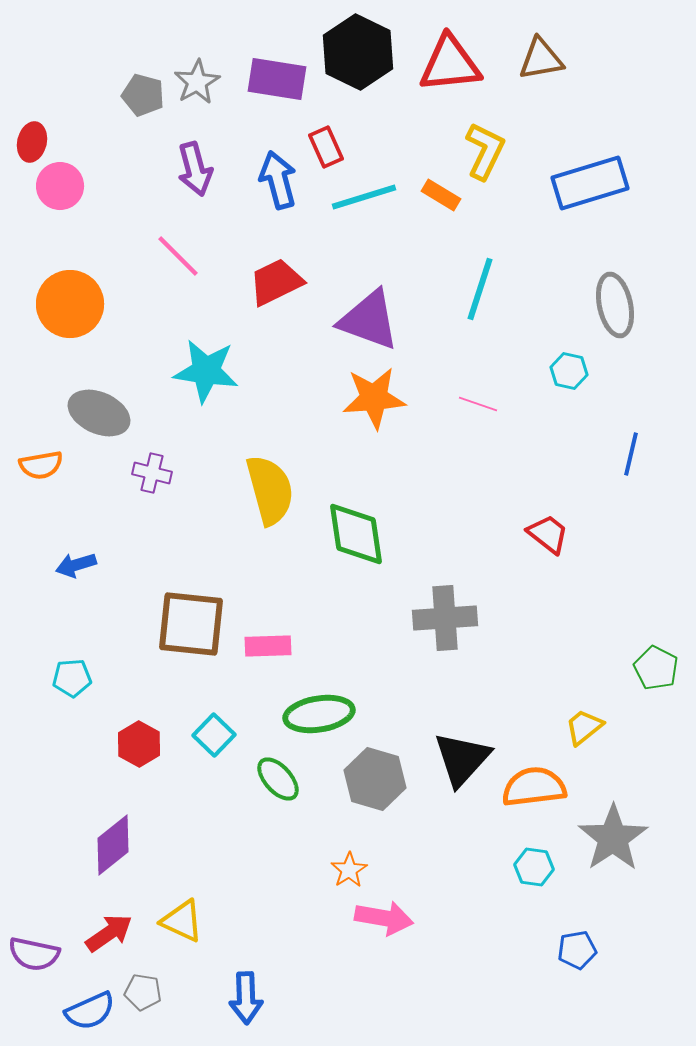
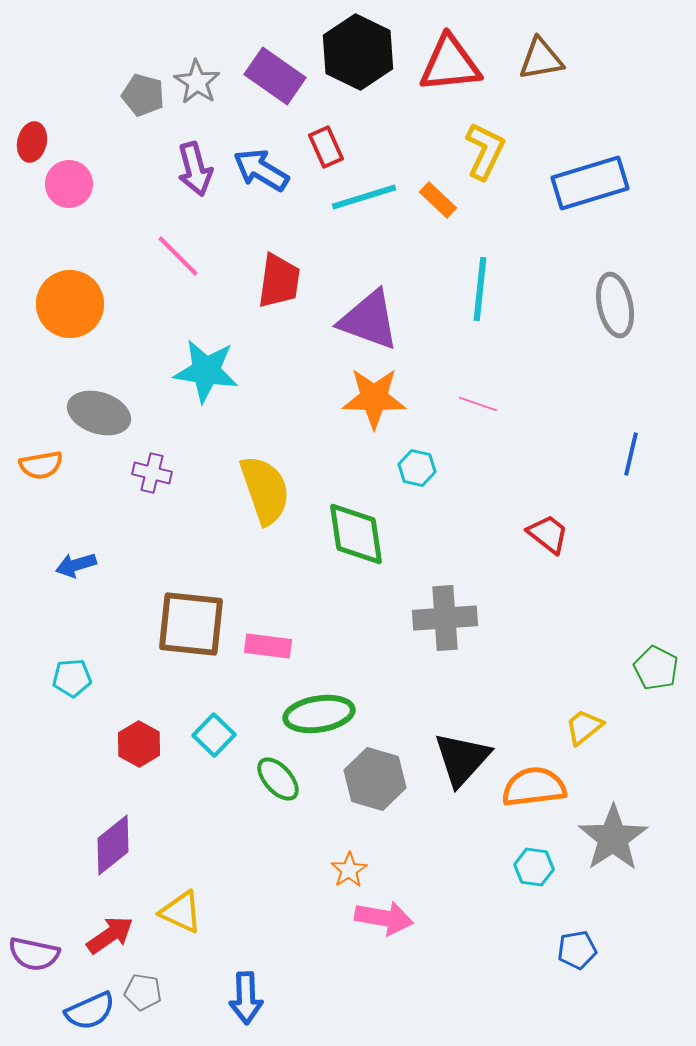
purple rectangle at (277, 79): moved 2 px left, 3 px up; rotated 26 degrees clockwise
gray star at (197, 82): rotated 9 degrees counterclockwise
blue arrow at (278, 180): moved 17 px left, 10 px up; rotated 44 degrees counterclockwise
pink circle at (60, 186): moved 9 px right, 2 px up
orange rectangle at (441, 195): moved 3 px left, 5 px down; rotated 12 degrees clockwise
red trapezoid at (276, 282): moved 3 px right, 1 px up; rotated 124 degrees clockwise
cyan line at (480, 289): rotated 12 degrees counterclockwise
cyan hexagon at (569, 371): moved 152 px left, 97 px down
orange star at (374, 398): rotated 6 degrees clockwise
gray ellipse at (99, 413): rotated 6 degrees counterclockwise
yellow semicircle at (270, 490): moved 5 px left; rotated 4 degrees counterclockwise
pink rectangle at (268, 646): rotated 9 degrees clockwise
yellow triangle at (182, 921): moved 1 px left, 9 px up
red arrow at (109, 933): moved 1 px right, 2 px down
